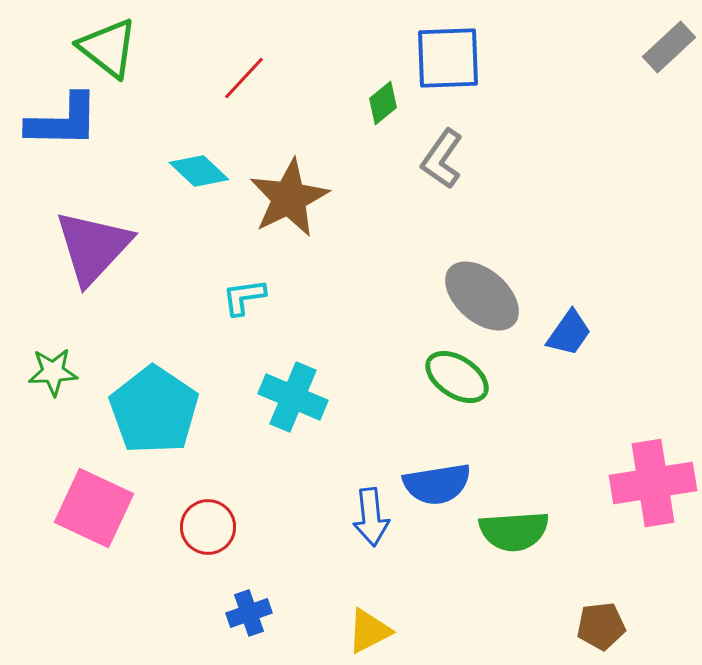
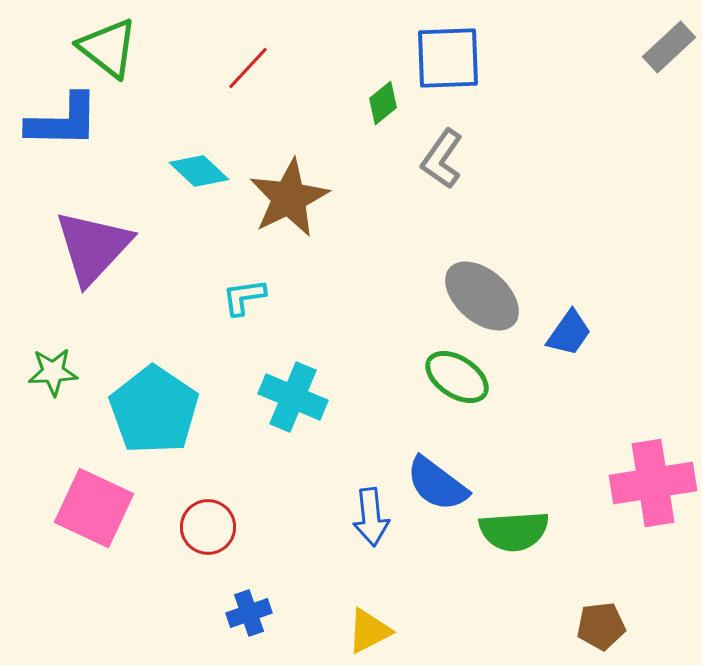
red line: moved 4 px right, 10 px up
blue semicircle: rotated 46 degrees clockwise
